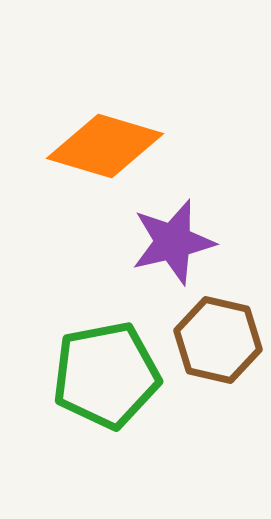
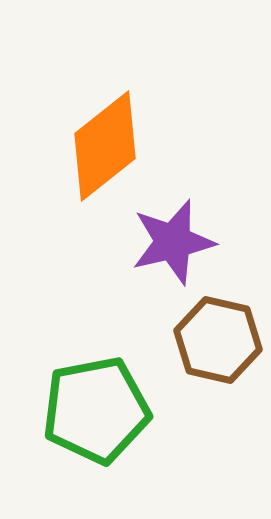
orange diamond: rotated 55 degrees counterclockwise
green pentagon: moved 10 px left, 35 px down
